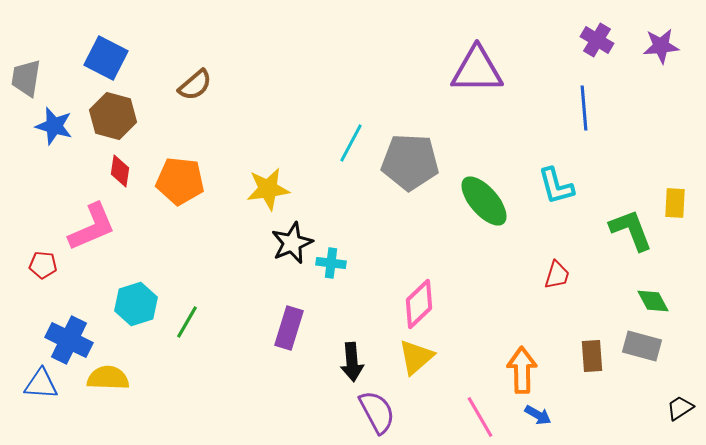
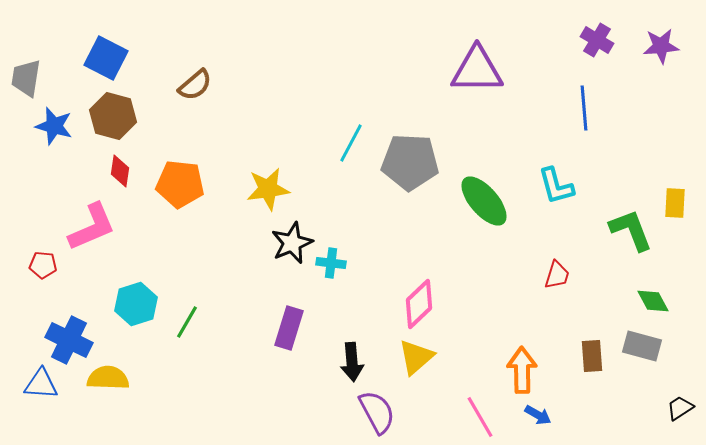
orange pentagon: moved 3 px down
